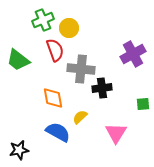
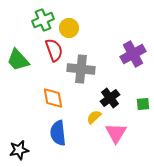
red semicircle: moved 1 px left
green trapezoid: rotated 10 degrees clockwise
black cross: moved 8 px right, 10 px down; rotated 30 degrees counterclockwise
yellow semicircle: moved 14 px right
blue semicircle: moved 1 px down; rotated 125 degrees counterclockwise
